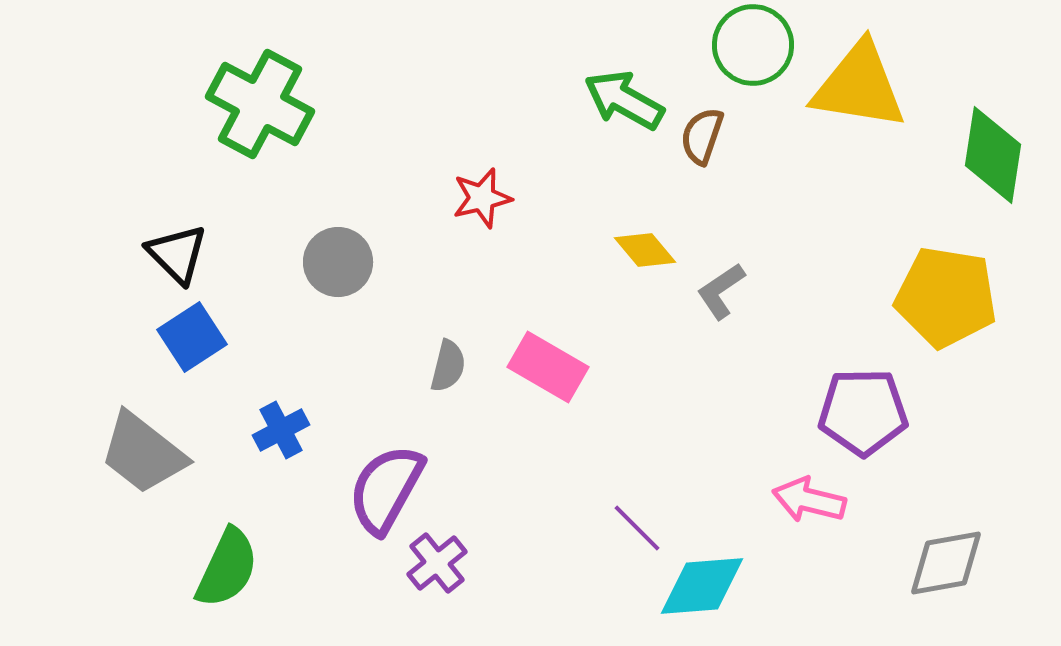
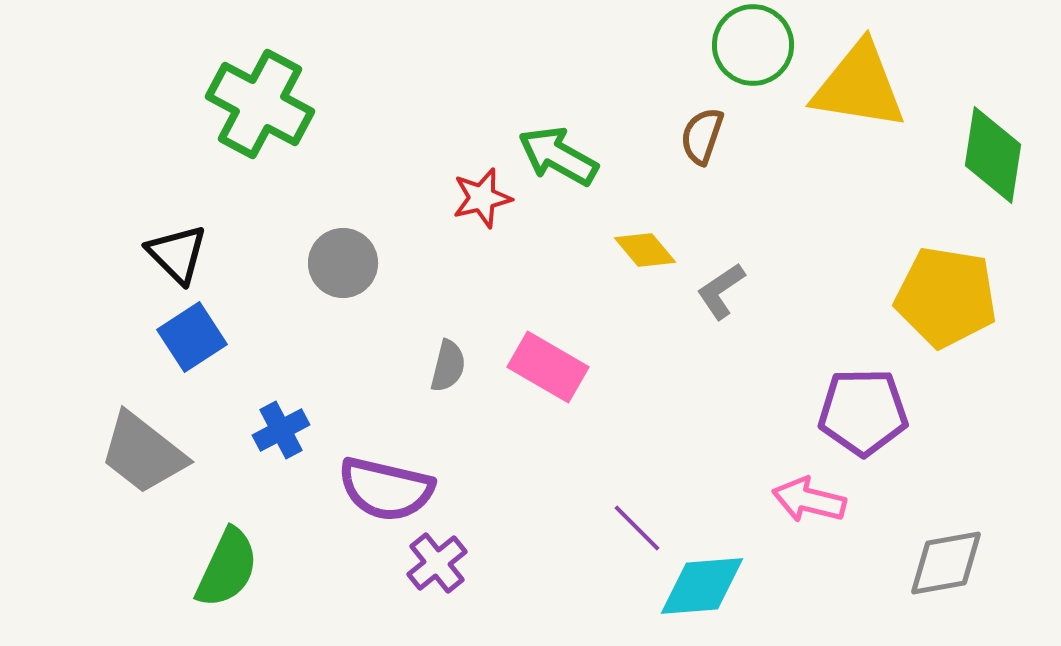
green arrow: moved 66 px left, 56 px down
gray circle: moved 5 px right, 1 px down
purple semicircle: rotated 106 degrees counterclockwise
